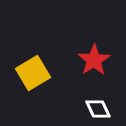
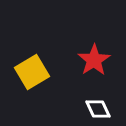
yellow square: moved 1 px left, 1 px up
